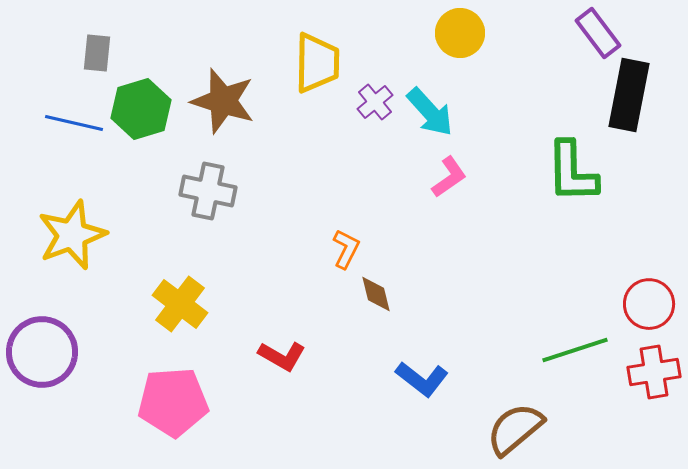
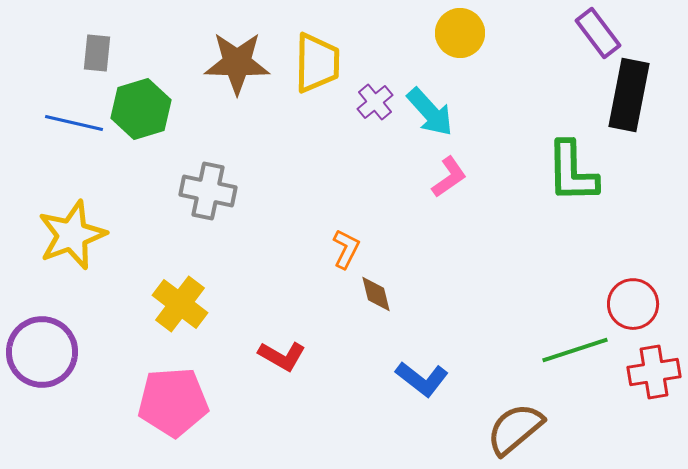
brown star: moved 14 px right, 38 px up; rotated 16 degrees counterclockwise
red circle: moved 16 px left
